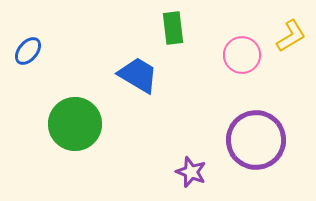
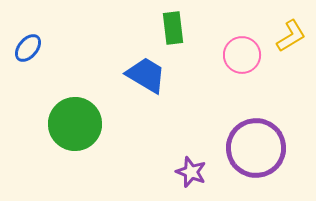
blue ellipse: moved 3 px up
blue trapezoid: moved 8 px right
purple circle: moved 8 px down
